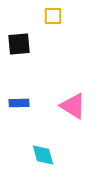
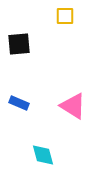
yellow square: moved 12 px right
blue rectangle: rotated 24 degrees clockwise
